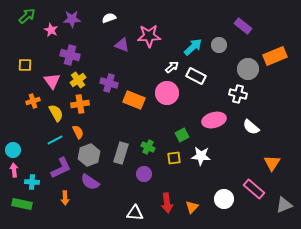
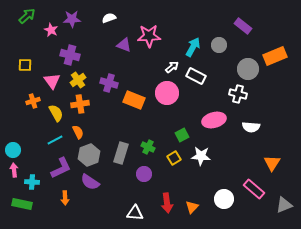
purple triangle at (122, 45): moved 2 px right
cyan arrow at (193, 47): rotated 18 degrees counterclockwise
white semicircle at (251, 127): rotated 36 degrees counterclockwise
yellow square at (174, 158): rotated 24 degrees counterclockwise
